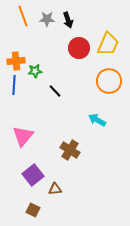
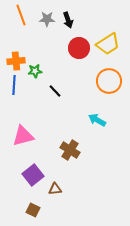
orange line: moved 2 px left, 1 px up
yellow trapezoid: rotated 35 degrees clockwise
pink triangle: rotated 35 degrees clockwise
